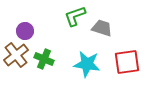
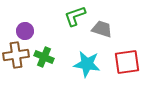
gray trapezoid: moved 1 px down
brown cross: rotated 30 degrees clockwise
green cross: moved 2 px up
